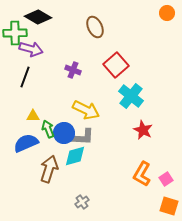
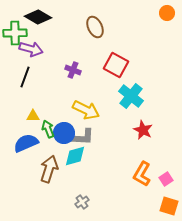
red square: rotated 20 degrees counterclockwise
